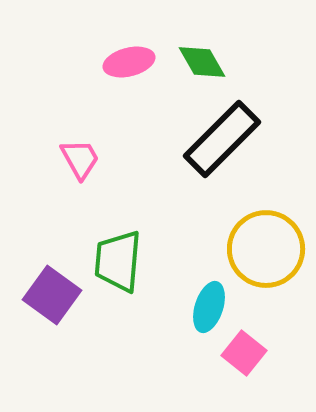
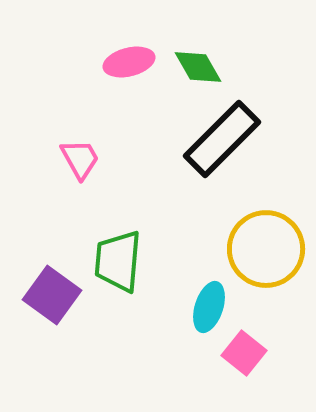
green diamond: moved 4 px left, 5 px down
